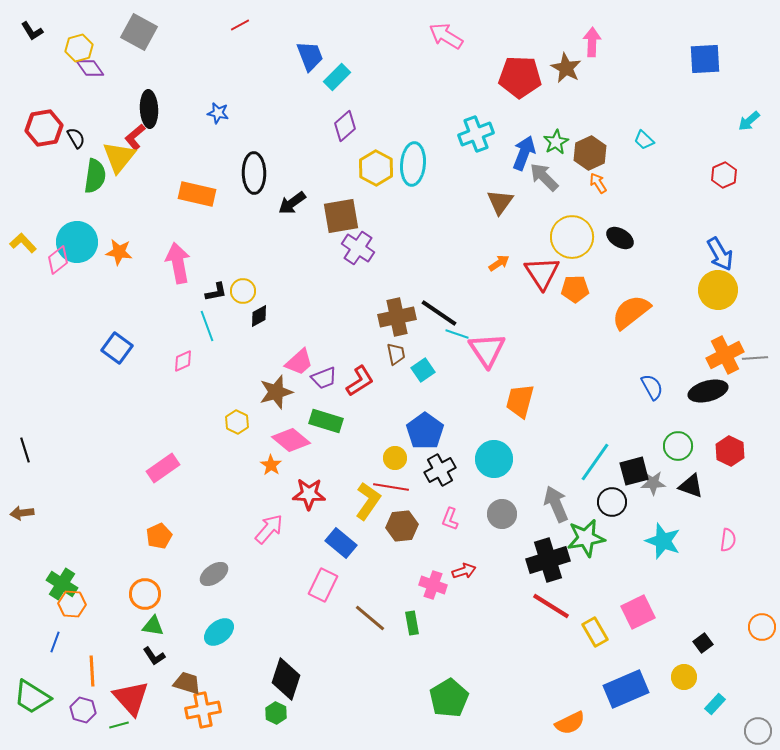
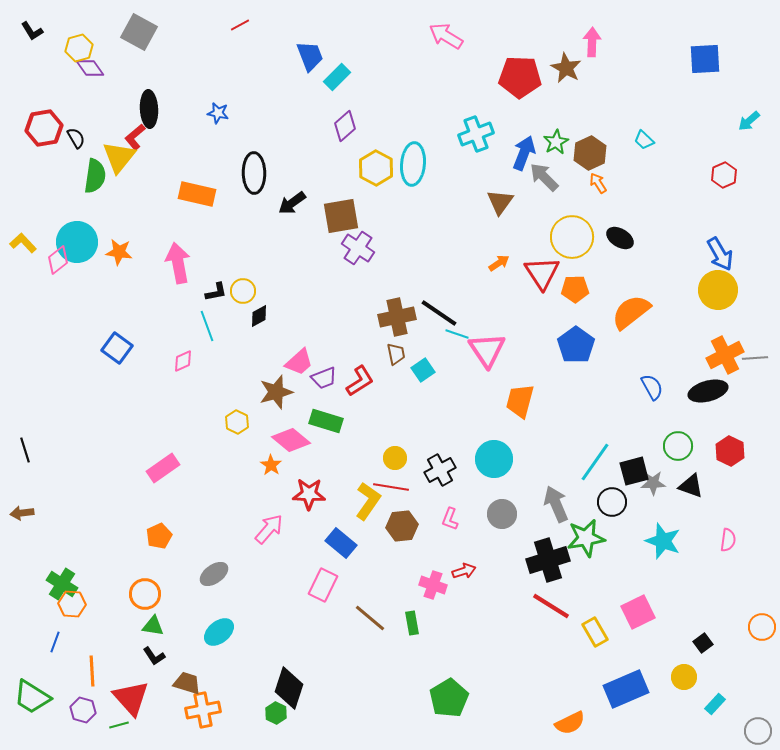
blue pentagon at (425, 431): moved 151 px right, 86 px up
black diamond at (286, 679): moved 3 px right, 9 px down
